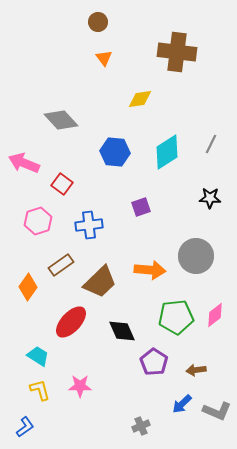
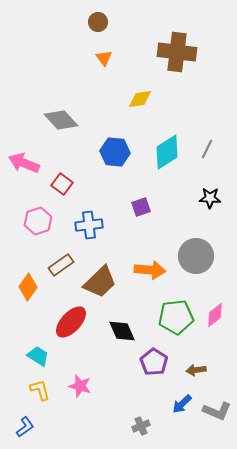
gray line: moved 4 px left, 5 px down
pink star: rotated 15 degrees clockwise
